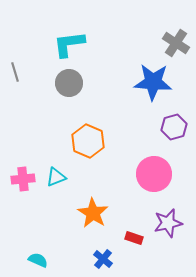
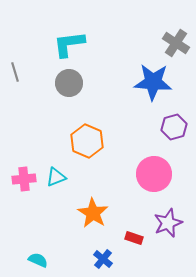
orange hexagon: moved 1 px left
pink cross: moved 1 px right
purple star: rotated 8 degrees counterclockwise
